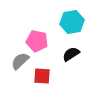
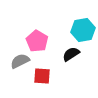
cyan hexagon: moved 11 px right, 8 px down
pink pentagon: rotated 20 degrees clockwise
gray semicircle: rotated 18 degrees clockwise
